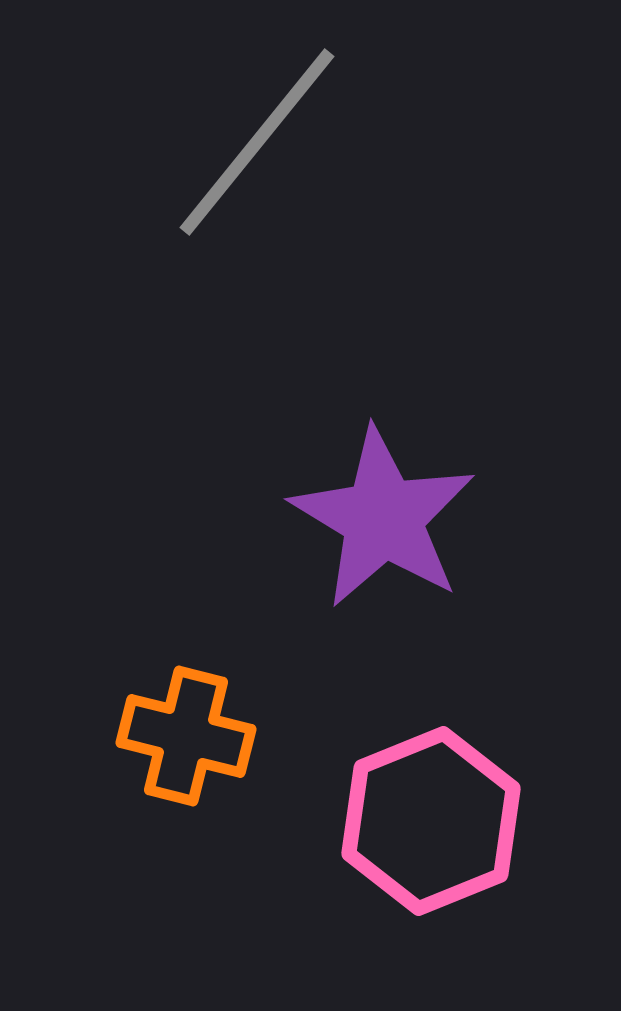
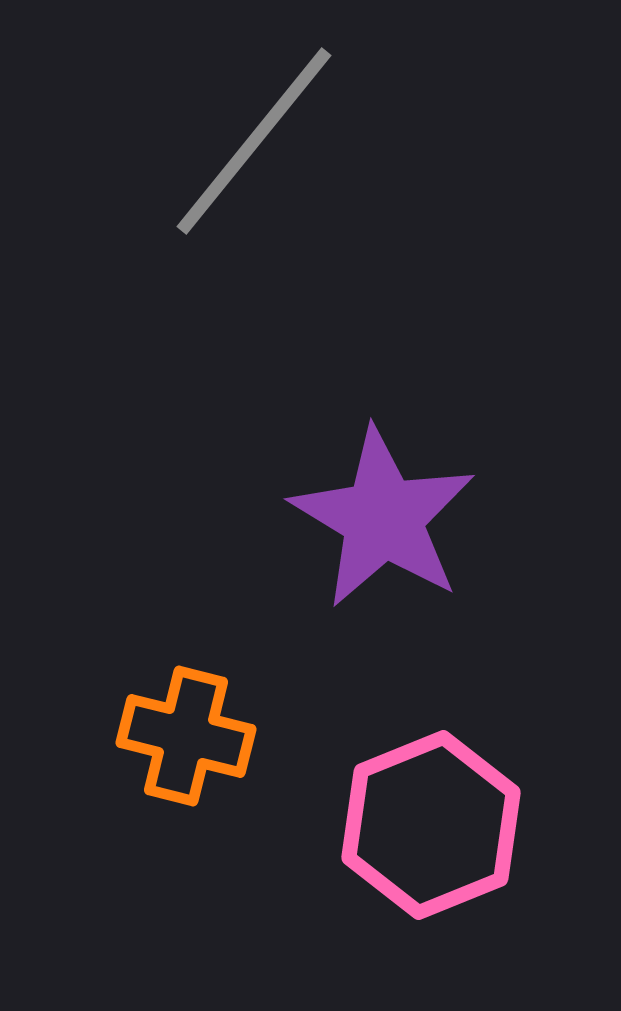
gray line: moved 3 px left, 1 px up
pink hexagon: moved 4 px down
